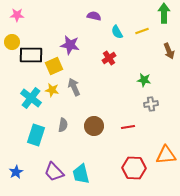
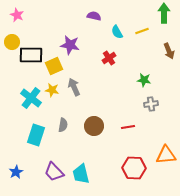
pink star: rotated 24 degrees clockwise
